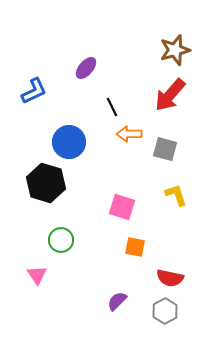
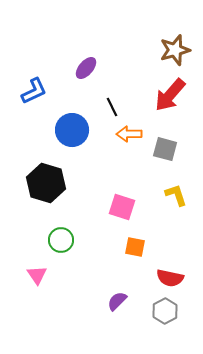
blue circle: moved 3 px right, 12 px up
